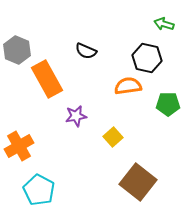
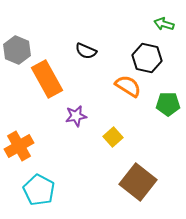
orange semicircle: rotated 40 degrees clockwise
